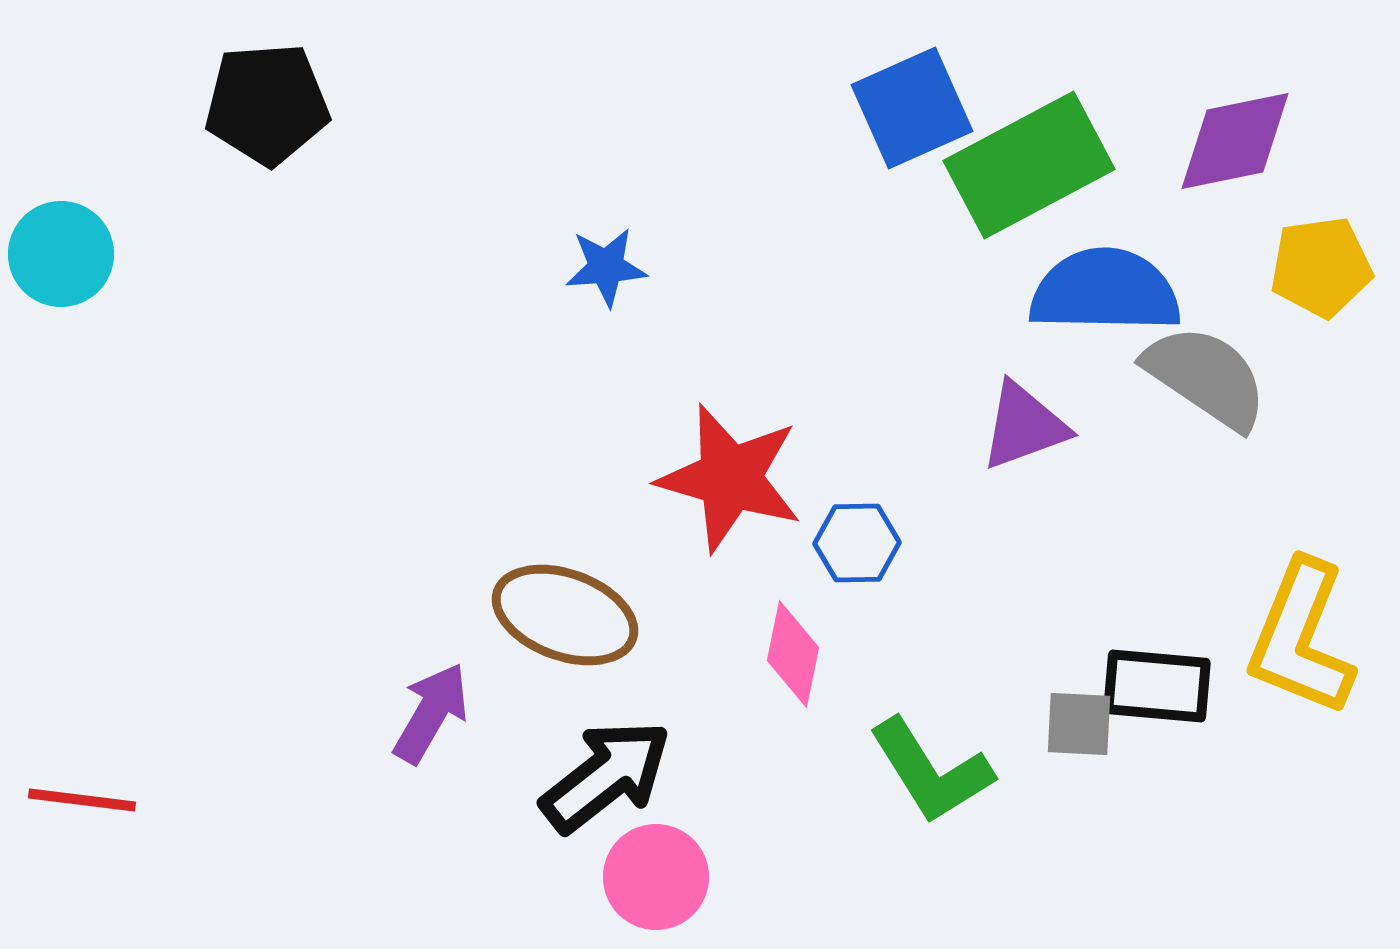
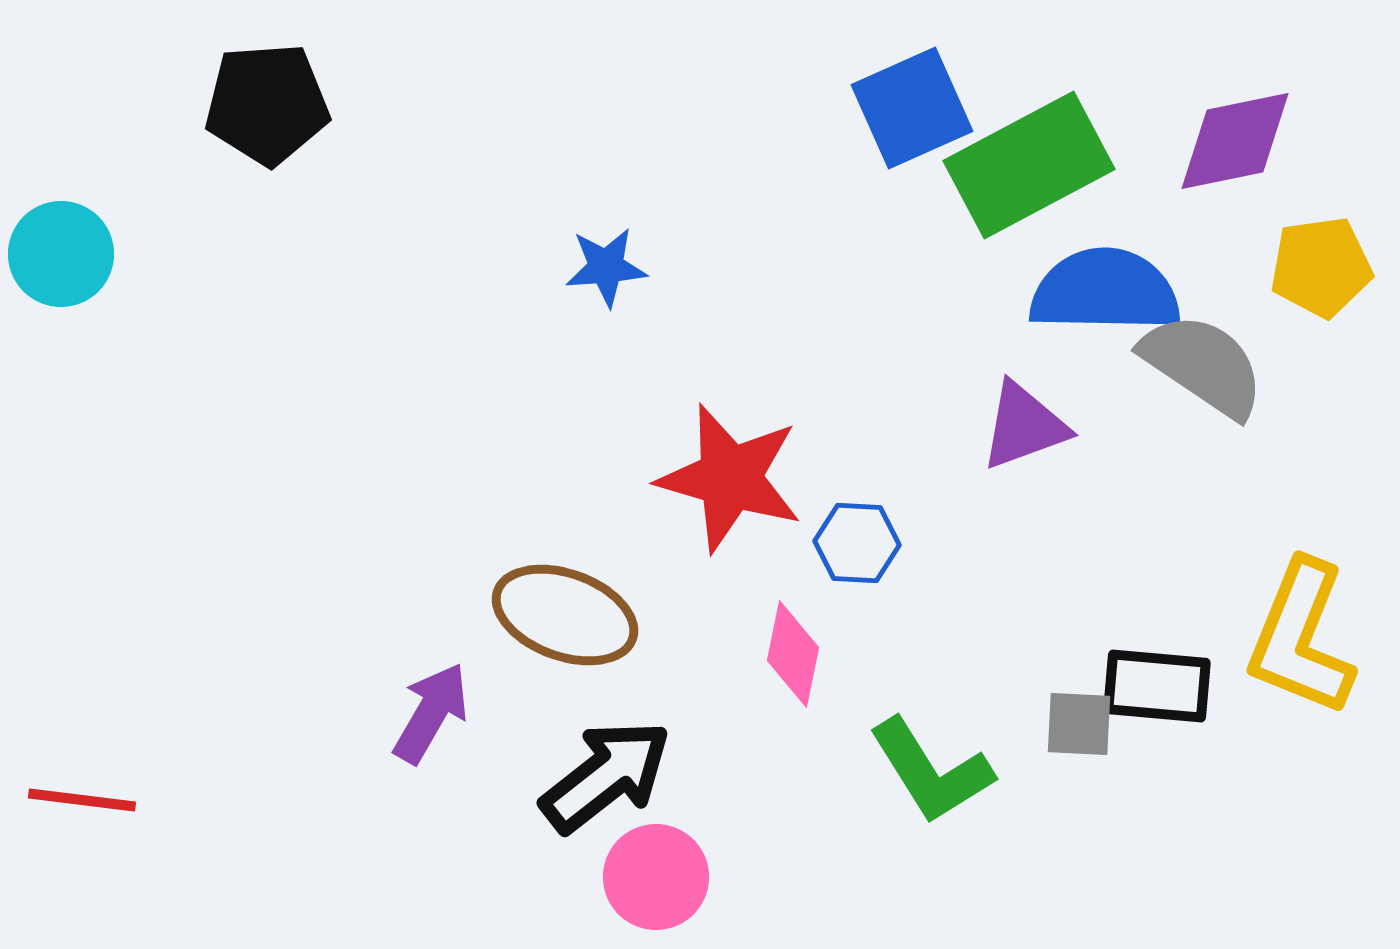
gray semicircle: moved 3 px left, 12 px up
blue hexagon: rotated 4 degrees clockwise
